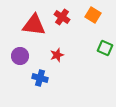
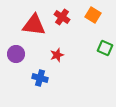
purple circle: moved 4 px left, 2 px up
